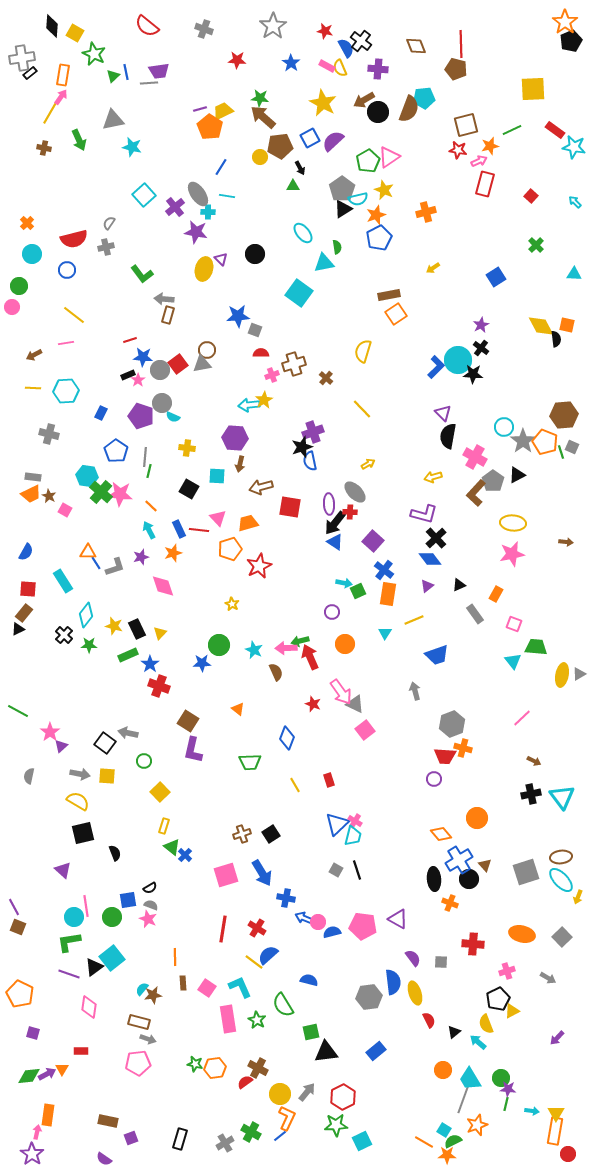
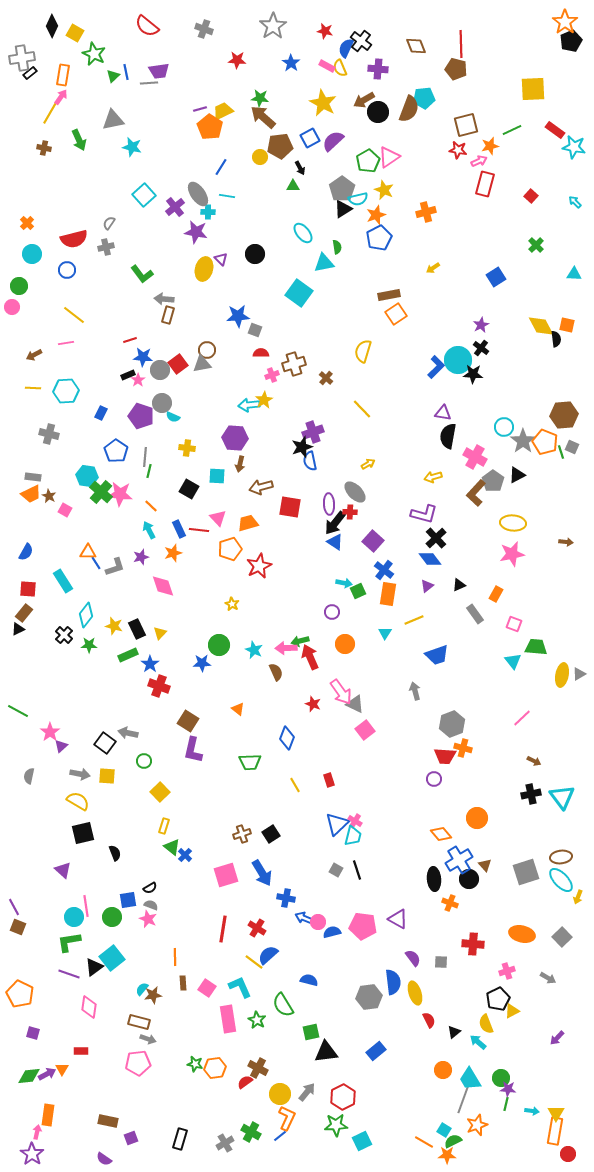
black diamond at (52, 26): rotated 20 degrees clockwise
blue semicircle at (346, 48): rotated 126 degrees counterclockwise
purple triangle at (443, 413): rotated 36 degrees counterclockwise
